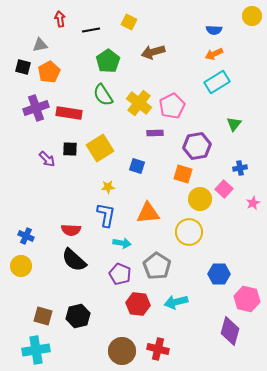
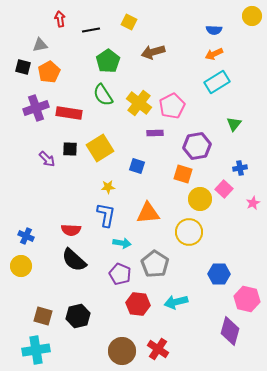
gray pentagon at (157, 266): moved 2 px left, 2 px up
red cross at (158, 349): rotated 20 degrees clockwise
